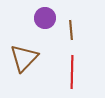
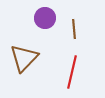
brown line: moved 3 px right, 1 px up
red line: rotated 12 degrees clockwise
